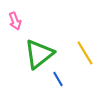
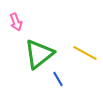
pink arrow: moved 1 px right, 1 px down
yellow line: rotated 30 degrees counterclockwise
